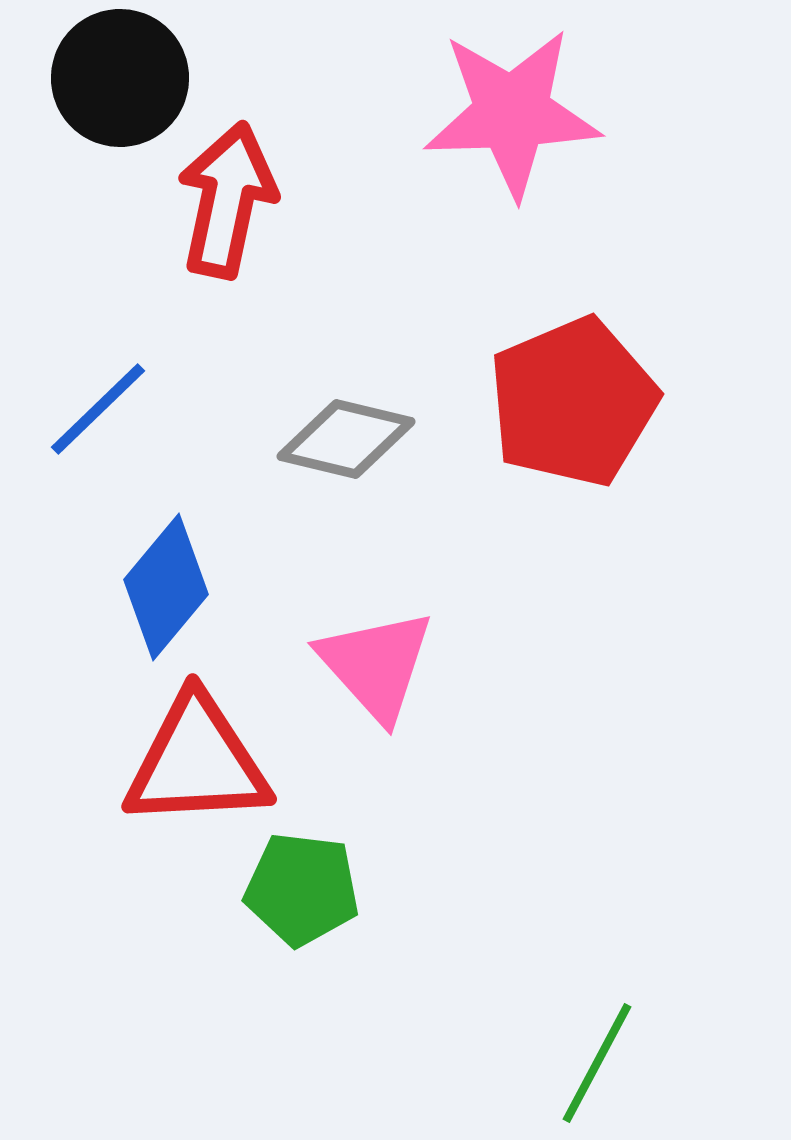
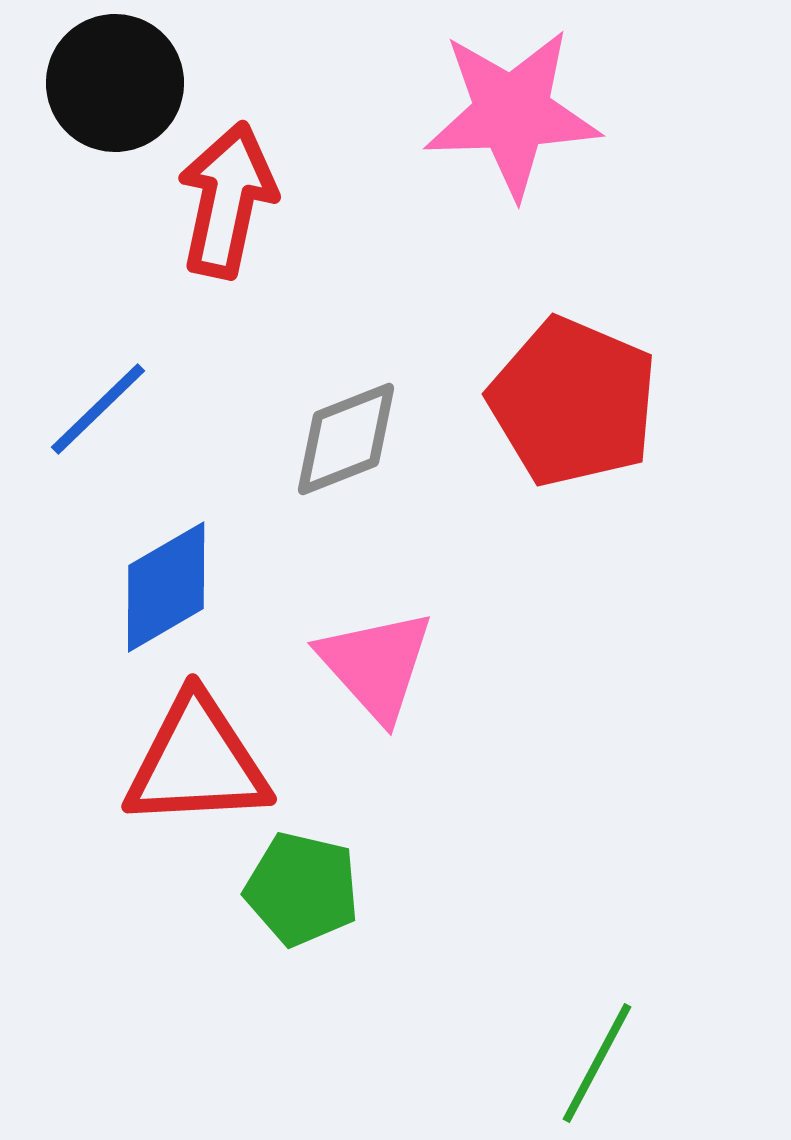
black circle: moved 5 px left, 5 px down
red pentagon: rotated 26 degrees counterclockwise
gray diamond: rotated 35 degrees counterclockwise
blue diamond: rotated 20 degrees clockwise
green pentagon: rotated 6 degrees clockwise
